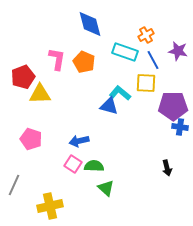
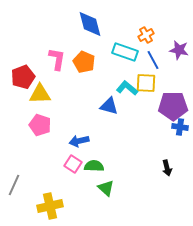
purple star: moved 1 px right, 1 px up
cyan L-shape: moved 7 px right, 5 px up
pink pentagon: moved 9 px right, 14 px up
